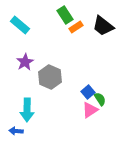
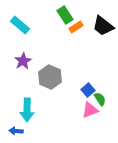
purple star: moved 2 px left, 1 px up
blue square: moved 2 px up
pink triangle: rotated 12 degrees clockwise
